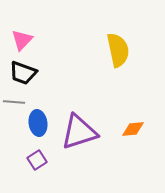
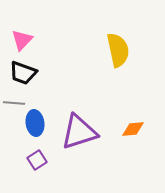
gray line: moved 1 px down
blue ellipse: moved 3 px left
